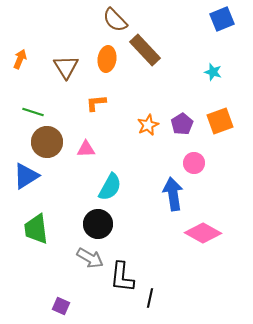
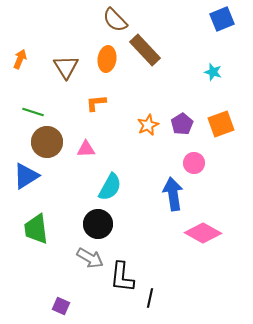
orange square: moved 1 px right, 3 px down
